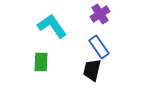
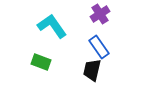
green rectangle: rotated 72 degrees counterclockwise
